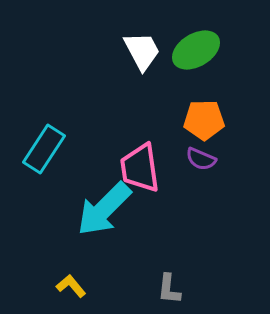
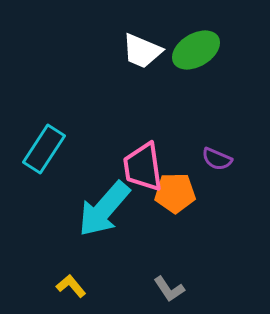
white trapezoid: rotated 141 degrees clockwise
orange pentagon: moved 29 px left, 73 px down
purple semicircle: moved 16 px right
pink trapezoid: moved 3 px right, 1 px up
cyan arrow: rotated 4 degrees counterclockwise
gray L-shape: rotated 40 degrees counterclockwise
